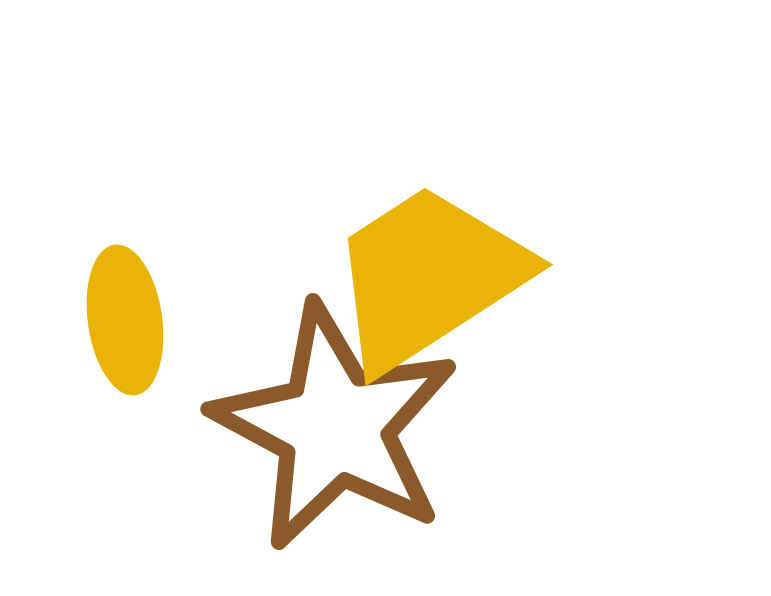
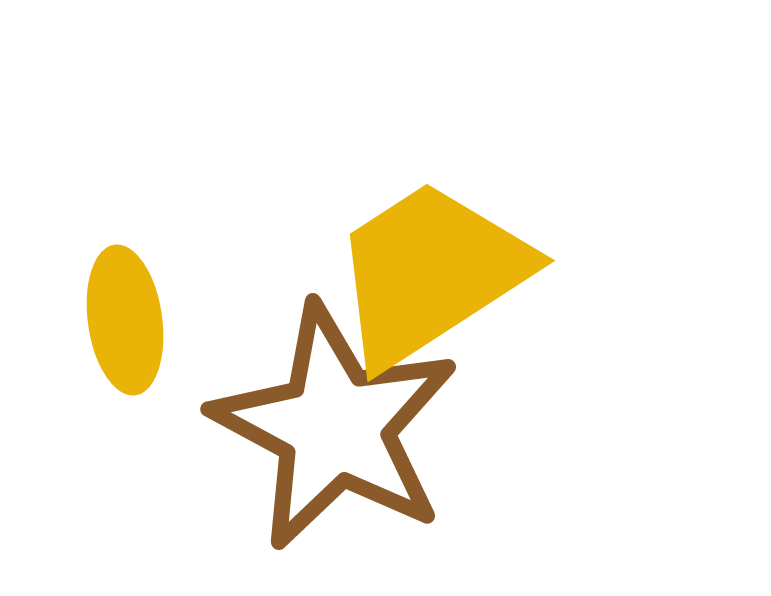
yellow trapezoid: moved 2 px right, 4 px up
